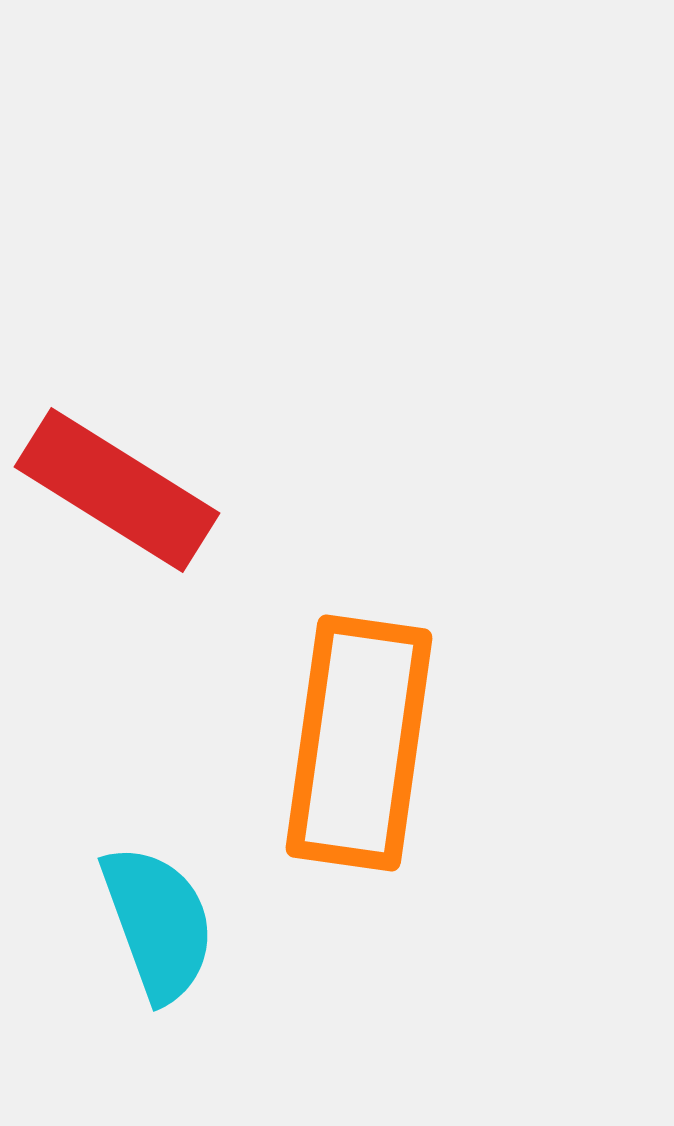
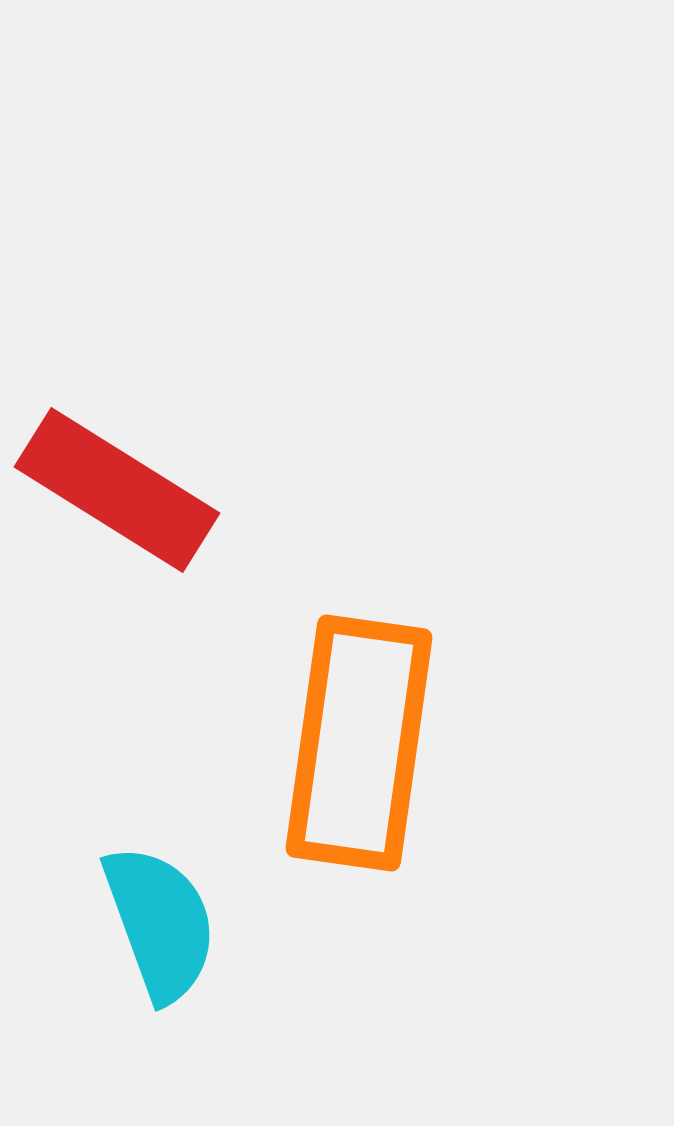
cyan semicircle: moved 2 px right
